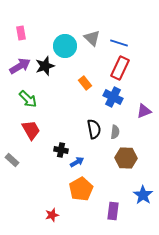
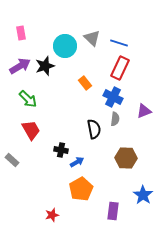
gray semicircle: moved 13 px up
